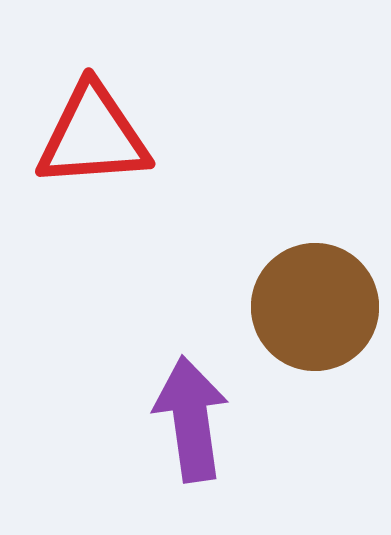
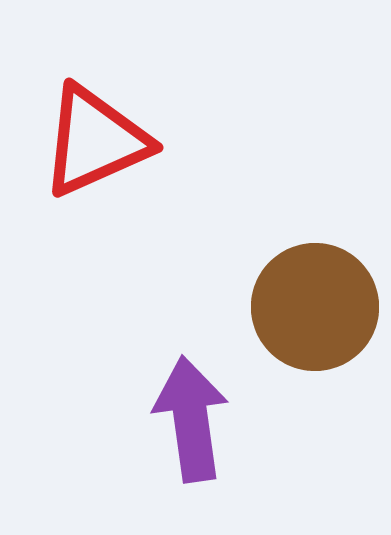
red triangle: moved 2 px right, 5 px down; rotated 20 degrees counterclockwise
